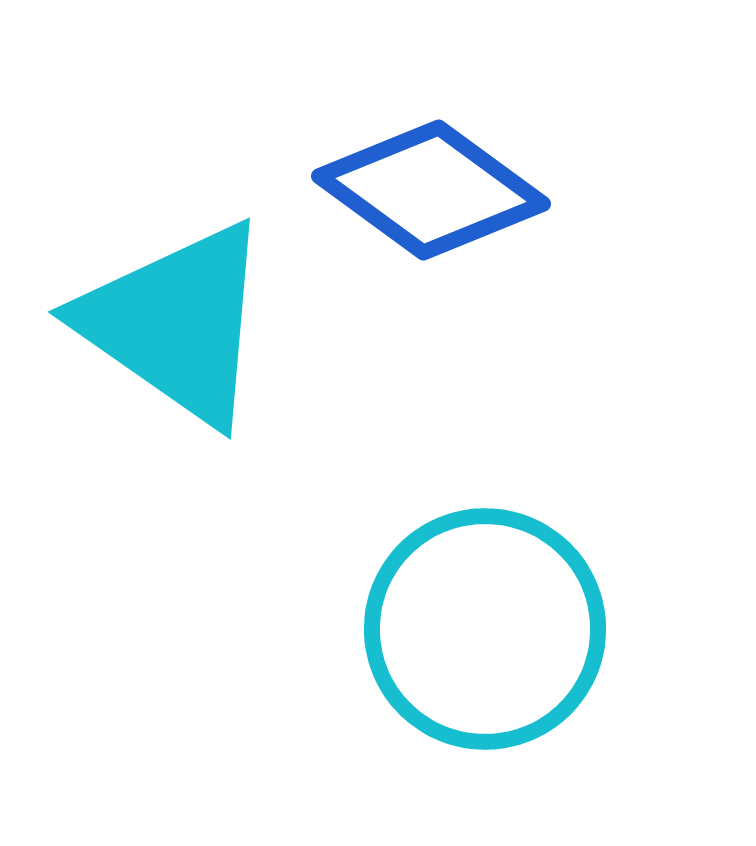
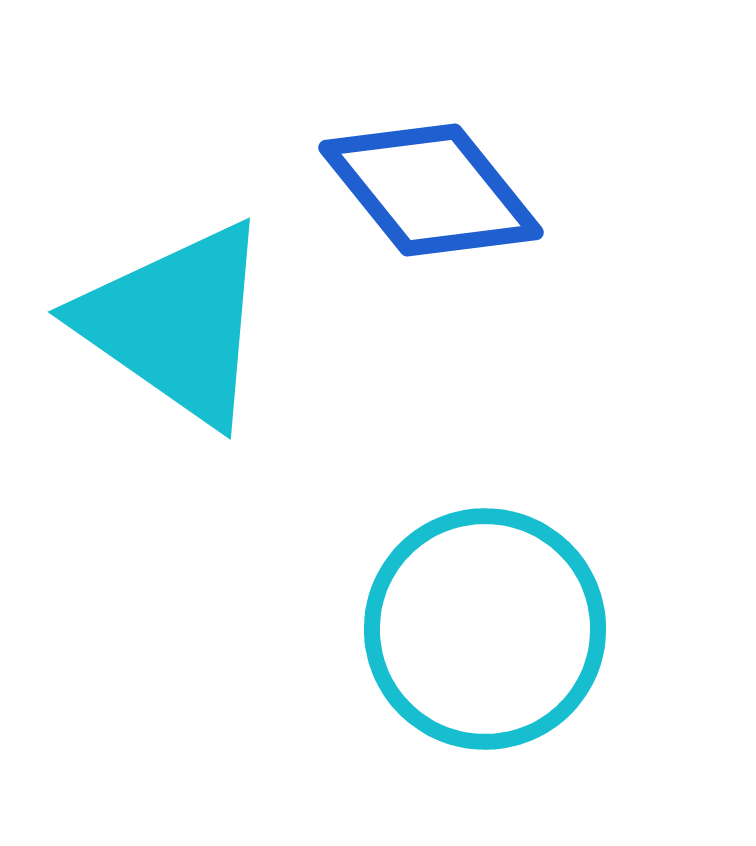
blue diamond: rotated 15 degrees clockwise
